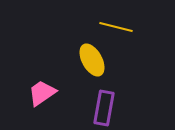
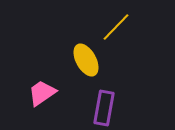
yellow line: rotated 60 degrees counterclockwise
yellow ellipse: moved 6 px left
